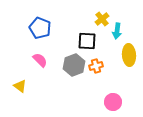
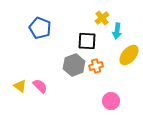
yellow cross: moved 1 px up
yellow ellipse: rotated 45 degrees clockwise
pink semicircle: moved 26 px down
pink circle: moved 2 px left, 1 px up
